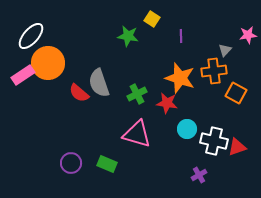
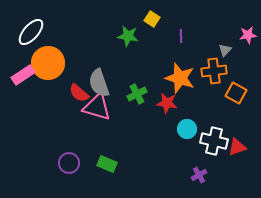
white ellipse: moved 4 px up
pink triangle: moved 40 px left, 27 px up
purple circle: moved 2 px left
